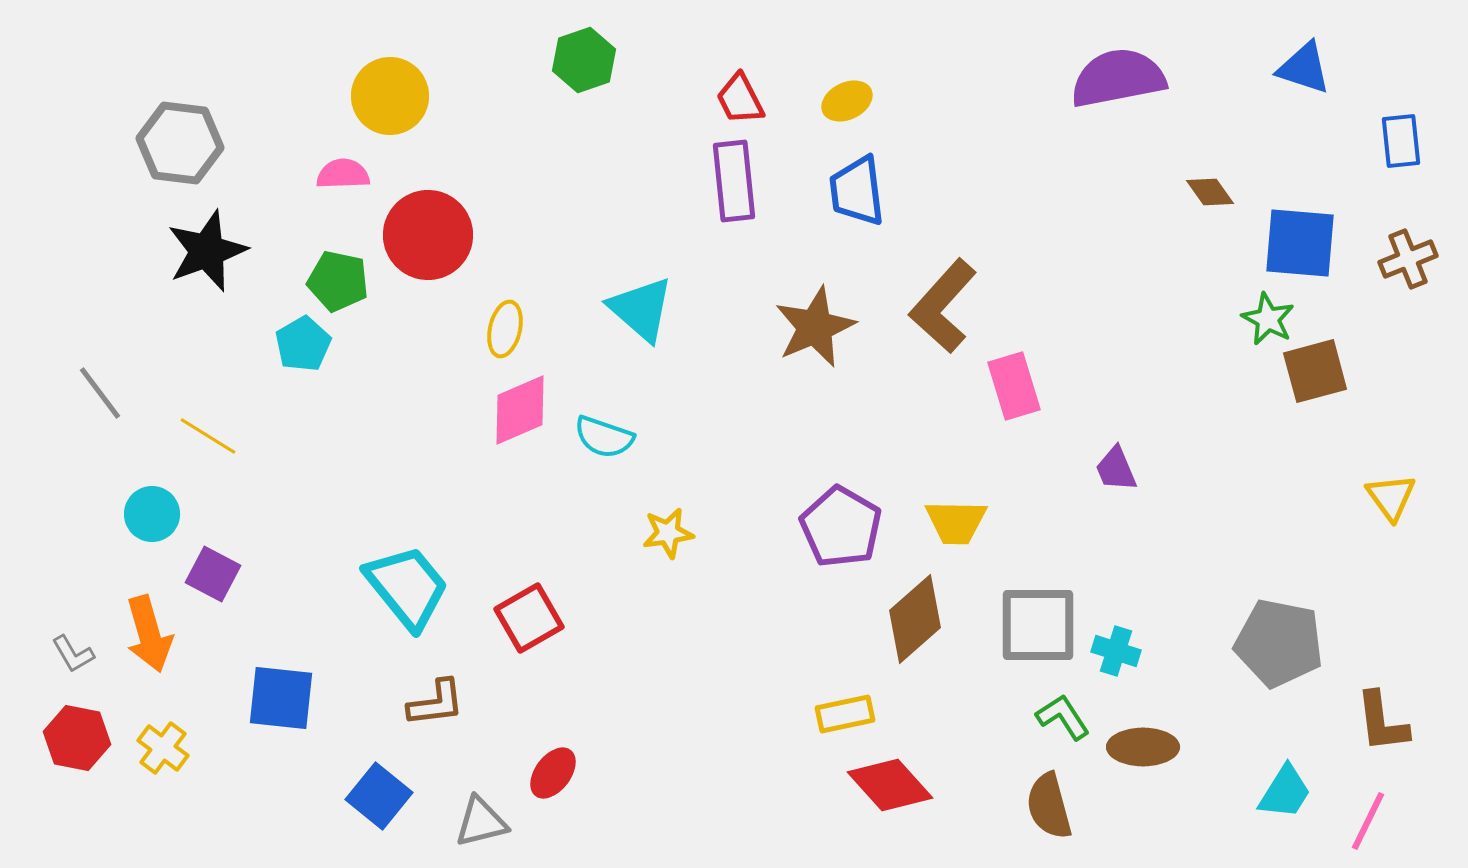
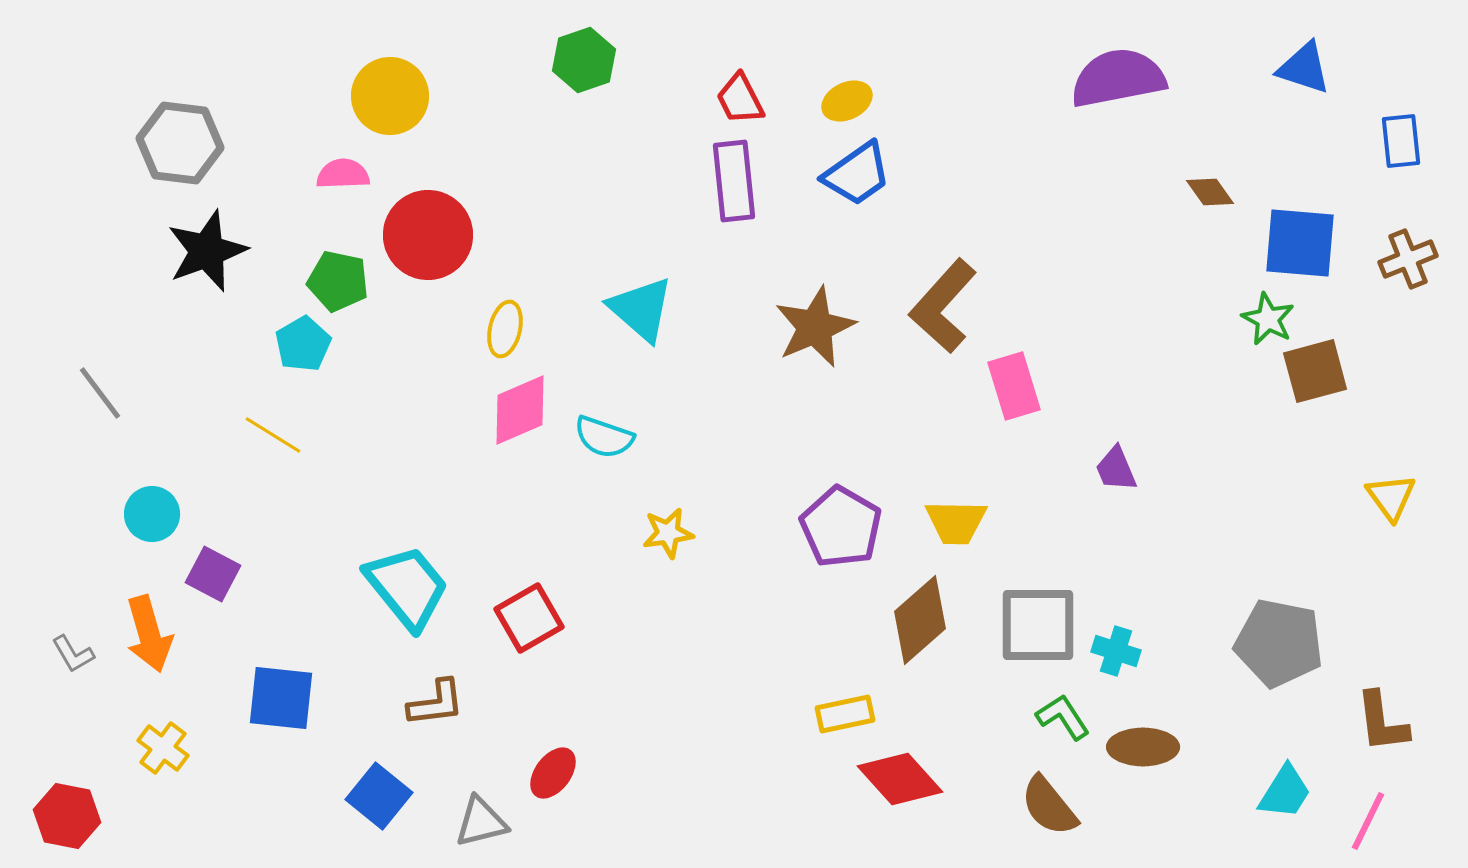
blue trapezoid at (857, 191): moved 17 px up; rotated 118 degrees counterclockwise
yellow line at (208, 436): moved 65 px right, 1 px up
brown diamond at (915, 619): moved 5 px right, 1 px down
red hexagon at (77, 738): moved 10 px left, 78 px down
red diamond at (890, 785): moved 10 px right, 6 px up
brown semicircle at (1049, 806): rotated 24 degrees counterclockwise
